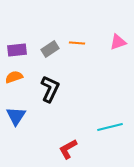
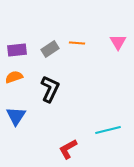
pink triangle: rotated 42 degrees counterclockwise
cyan line: moved 2 px left, 3 px down
